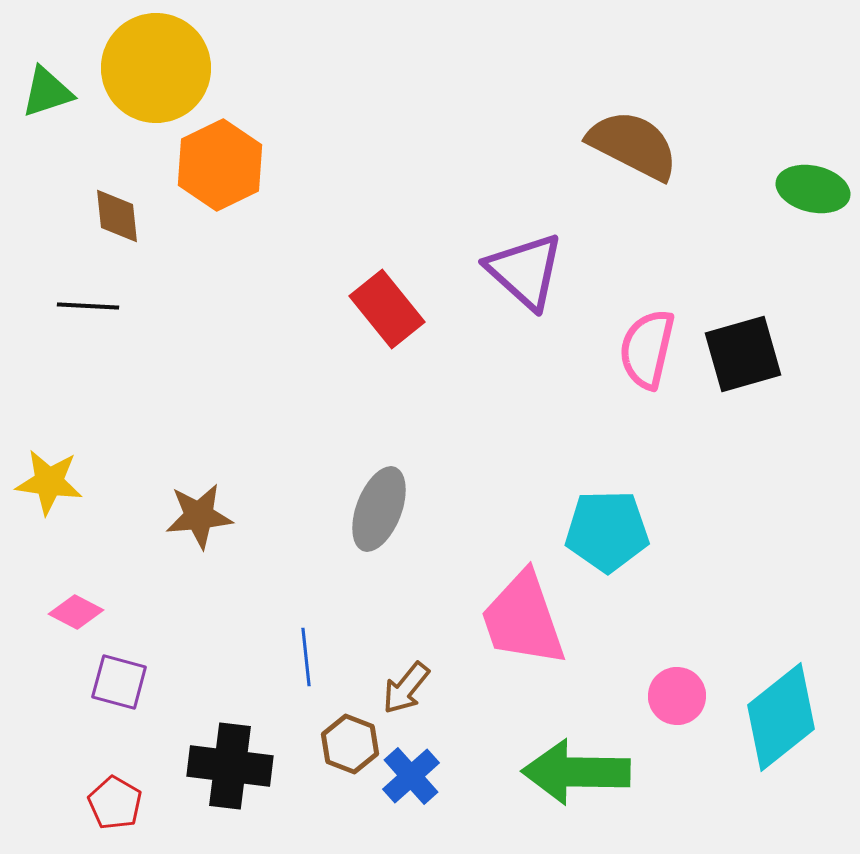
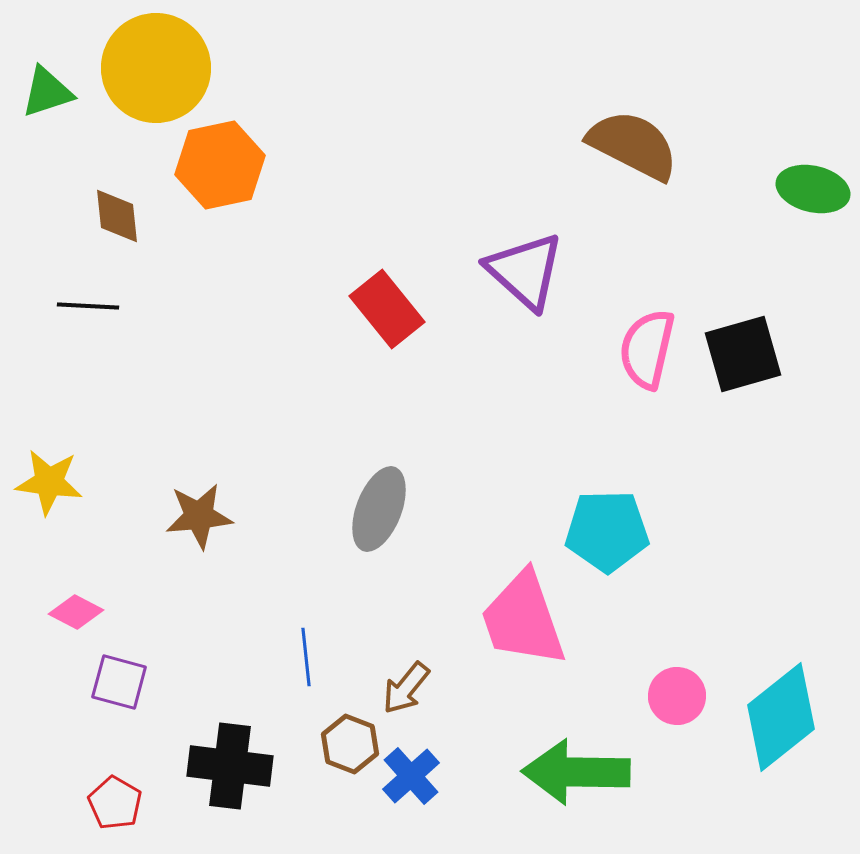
orange hexagon: rotated 14 degrees clockwise
